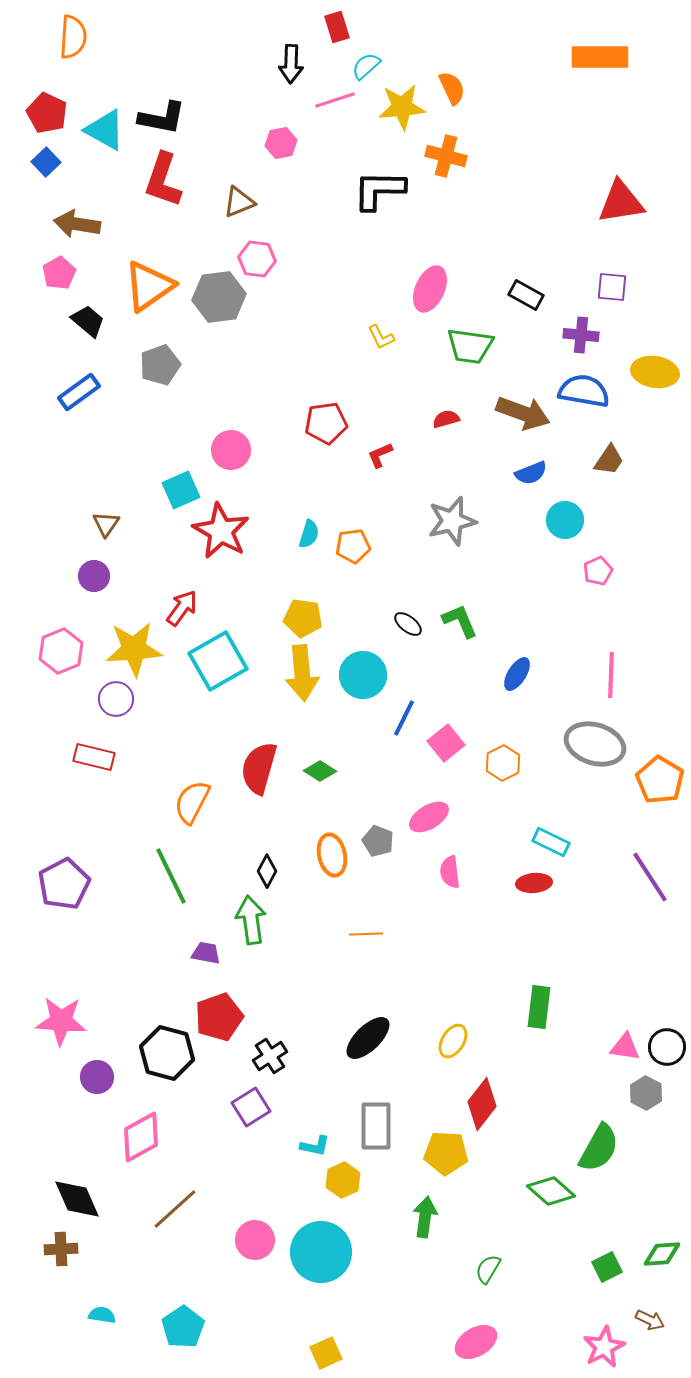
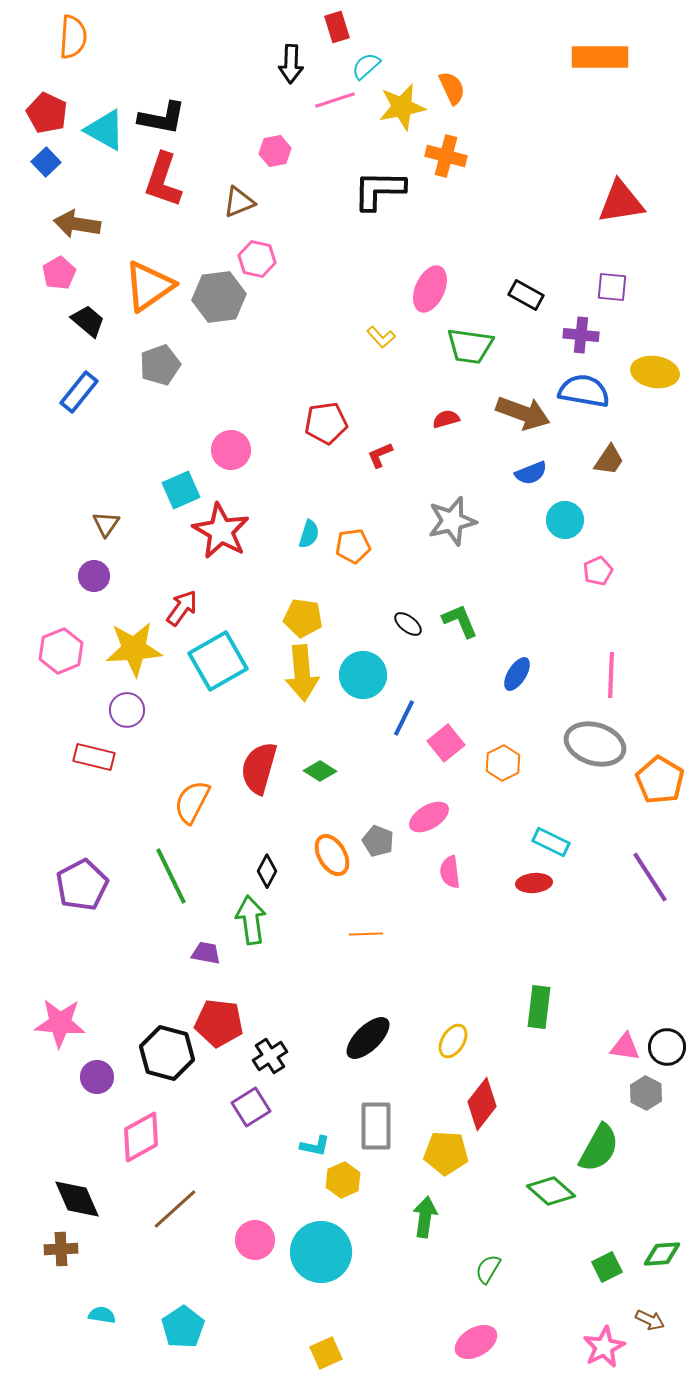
yellow star at (402, 107): rotated 6 degrees counterclockwise
pink hexagon at (281, 143): moved 6 px left, 8 px down
pink hexagon at (257, 259): rotated 6 degrees clockwise
yellow L-shape at (381, 337): rotated 16 degrees counterclockwise
blue rectangle at (79, 392): rotated 15 degrees counterclockwise
purple circle at (116, 699): moved 11 px right, 11 px down
orange ellipse at (332, 855): rotated 18 degrees counterclockwise
purple pentagon at (64, 884): moved 18 px right, 1 px down
red pentagon at (219, 1017): moved 6 px down; rotated 27 degrees clockwise
pink star at (61, 1021): moved 1 px left, 2 px down
